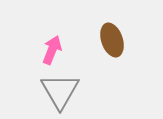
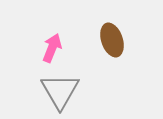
pink arrow: moved 2 px up
